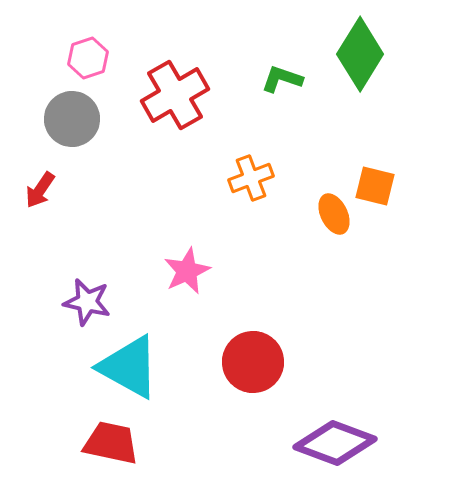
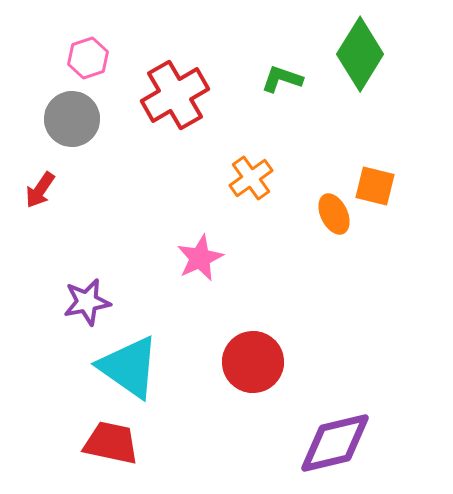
orange cross: rotated 15 degrees counterclockwise
pink star: moved 13 px right, 13 px up
purple star: rotated 24 degrees counterclockwise
cyan triangle: rotated 6 degrees clockwise
purple diamond: rotated 34 degrees counterclockwise
